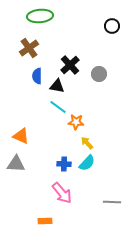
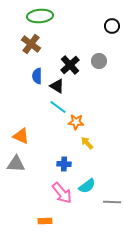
brown cross: moved 2 px right, 4 px up; rotated 18 degrees counterclockwise
gray circle: moved 13 px up
black triangle: rotated 21 degrees clockwise
cyan semicircle: moved 23 px down; rotated 12 degrees clockwise
